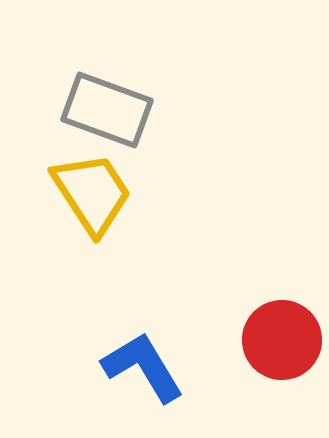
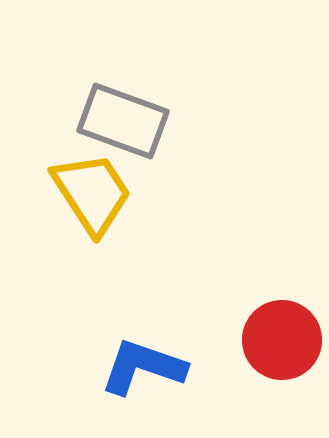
gray rectangle: moved 16 px right, 11 px down
blue L-shape: rotated 40 degrees counterclockwise
